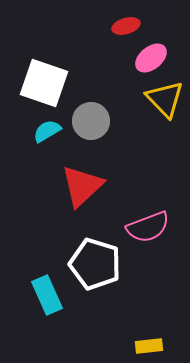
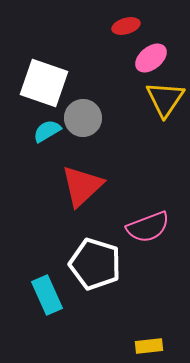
yellow triangle: rotated 18 degrees clockwise
gray circle: moved 8 px left, 3 px up
